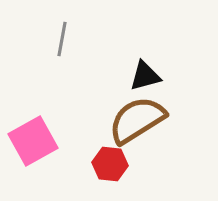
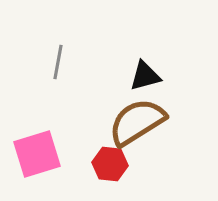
gray line: moved 4 px left, 23 px down
brown semicircle: moved 2 px down
pink square: moved 4 px right, 13 px down; rotated 12 degrees clockwise
